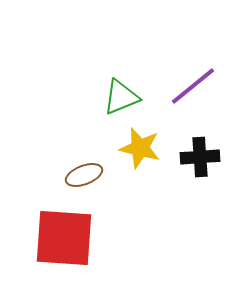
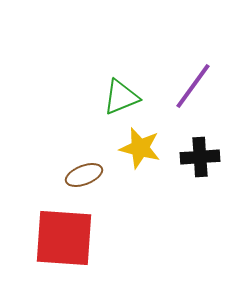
purple line: rotated 15 degrees counterclockwise
